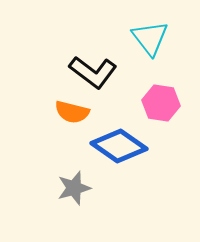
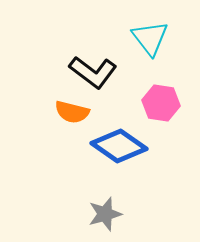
gray star: moved 31 px right, 26 px down
